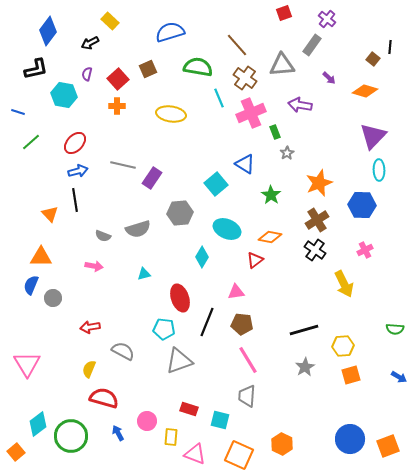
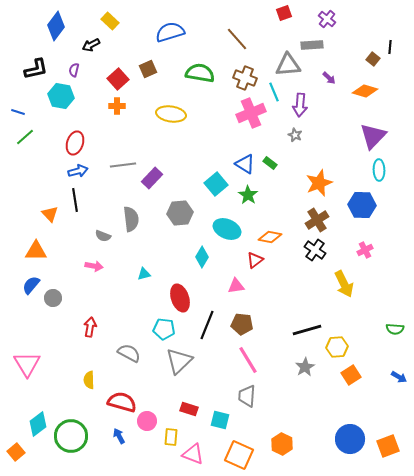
blue diamond at (48, 31): moved 8 px right, 5 px up
black arrow at (90, 43): moved 1 px right, 2 px down
brown line at (237, 45): moved 6 px up
gray rectangle at (312, 45): rotated 50 degrees clockwise
gray triangle at (282, 65): moved 6 px right
green semicircle at (198, 67): moved 2 px right, 6 px down
purple semicircle at (87, 74): moved 13 px left, 4 px up
brown cross at (245, 78): rotated 15 degrees counterclockwise
cyan hexagon at (64, 95): moved 3 px left, 1 px down
cyan line at (219, 98): moved 55 px right, 6 px up
purple arrow at (300, 105): rotated 95 degrees counterclockwise
green rectangle at (275, 132): moved 5 px left, 31 px down; rotated 32 degrees counterclockwise
green line at (31, 142): moved 6 px left, 5 px up
red ellipse at (75, 143): rotated 25 degrees counterclockwise
gray star at (287, 153): moved 8 px right, 18 px up; rotated 16 degrees counterclockwise
gray line at (123, 165): rotated 20 degrees counterclockwise
purple rectangle at (152, 178): rotated 10 degrees clockwise
green star at (271, 195): moved 23 px left
gray semicircle at (138, 229): moved 7 px left, 10 px up; rotated 80 degrees counterclockwise
orange triangle at (41, 257): moved 5 px left, 6 px up
blue semicircle at (31, 285): rotated 18 degrees clockwise
pink triangle at (236, 292): moved 6 px up
black line at (207, 322): moved 3 px down
red arrow at (90, 327): rotated 108 degrees clockwise
black line at (304, 330): moved 3 px right
yellow hexagon at (343, 346): moved 6 px left, 1 px down
gray semicircle at (123, 351): moved 6 px right, 2 px down
gray triangle at (179, 361): rotated 24 degrees counterclockwise
yellow semicircle at (89, 369): moved 11 px down; rotated 24 degrees counterclockwise
orange square at (351, 375): rotated 18 degrees counterclockwise
red semicircle at (104, 398): moved 18 px right, 4 px down
blue arrow at (118, 433): moved 1 px right, 3 px down
pink triangle at (195, 454): moved 2 px left
